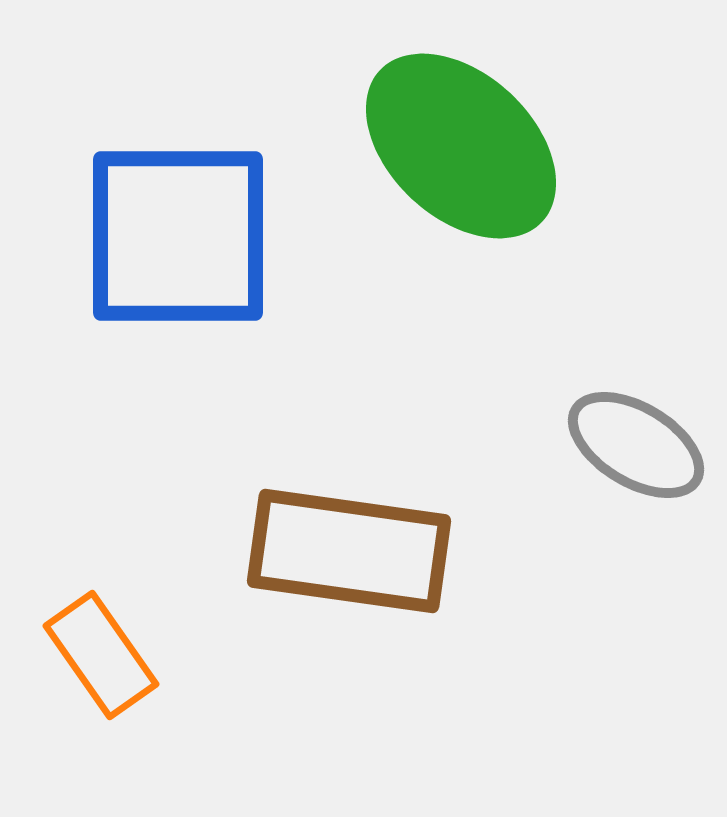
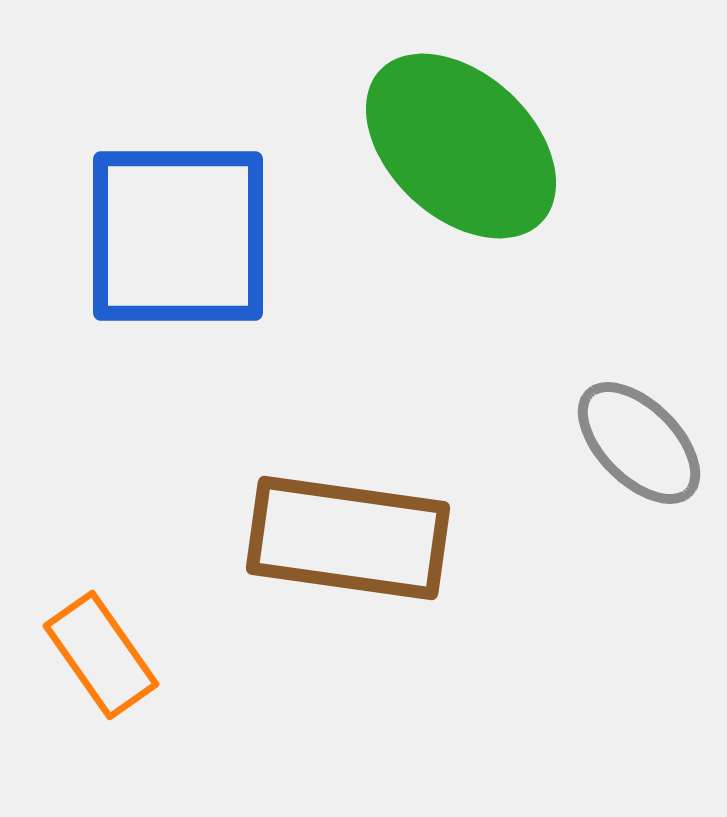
gray ellipse: moved 3 px right, 2 px up; rotated 14 degrees clockwise
brown rectangle: moved 1 px left, 13 px up
